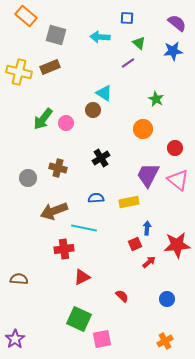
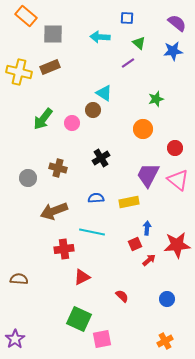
gray square: moved 3 px left, 1 px up; rotated 15 degrees counterclockwise
green star: rotated 28 degrees clockwise
pink circle: moved 6 px right
cyan line: moved 8 px right, 4 px down
red arrow: moved 2 px up
